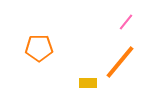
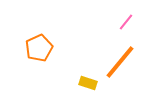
orange pentagon: rotated 24 degrees counterclockwise
yellow rectangle: rotated 18 degrees clockwise
